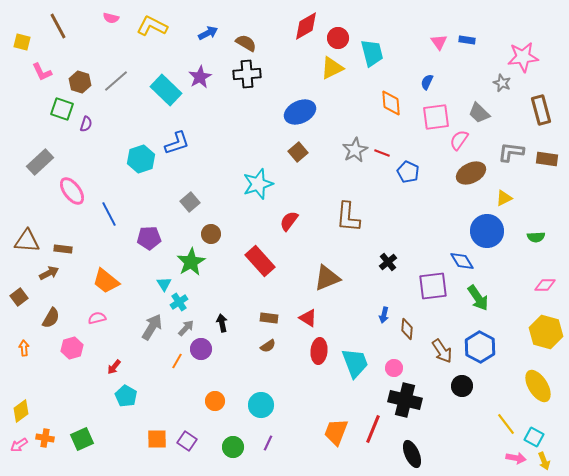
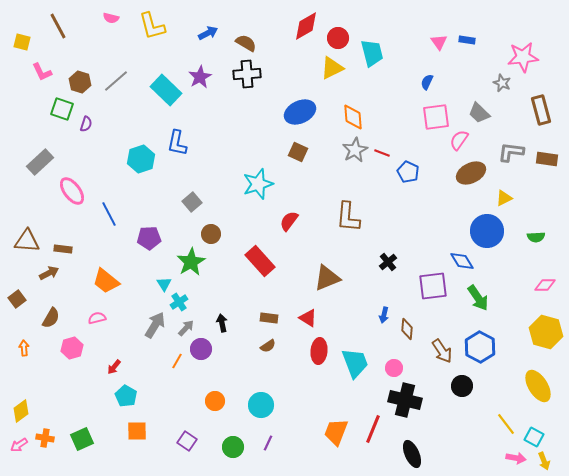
yellow L-shape at (152, 26): rotated 132 degrees counterclockwise
orange diamond at (391, 103): moved 38 px left, 14 px down
blue L-shape at (177, 143): rotated 120 degrees clockwise
brown square at (298, 152): rotated 24 degrees counterclockwise
gray square at (190, 202): moved 2 px right
brown square at (19, 297): moved 2 px left, 2 px down
gray arrow at (152, 327): moved 3 px right, 2 px up
orange square at (157, 439): moved 20 px left, 8 px up
